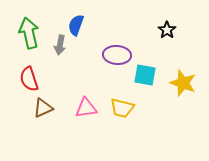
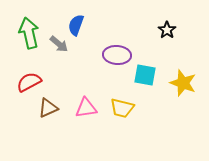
gray arrow: moved 1 px left, 1 px up; rotated 60 degrees counterclockwise
red semicircle: moved 3 px down; rotated 80 degrees clockwise
brown triangle: moved 5 px right
